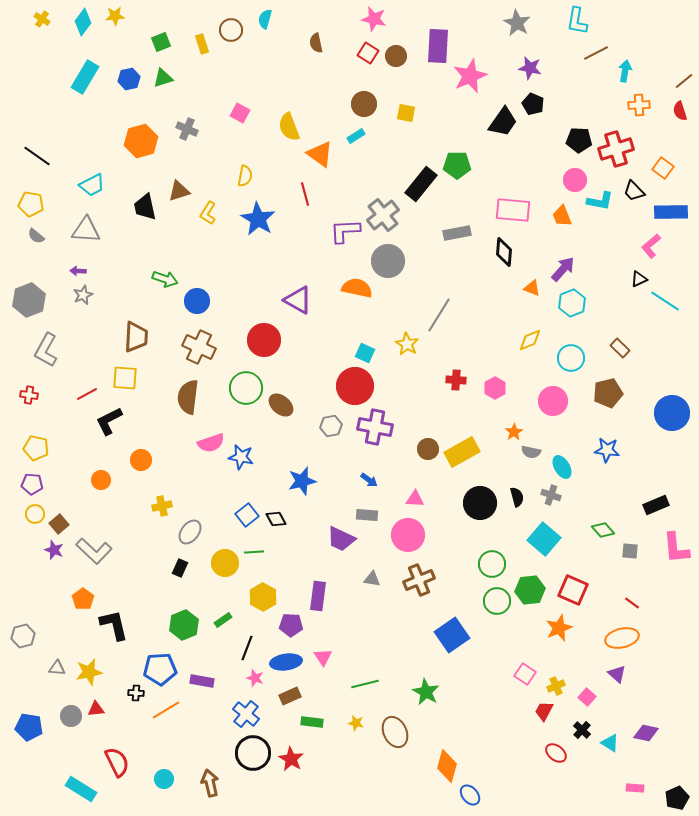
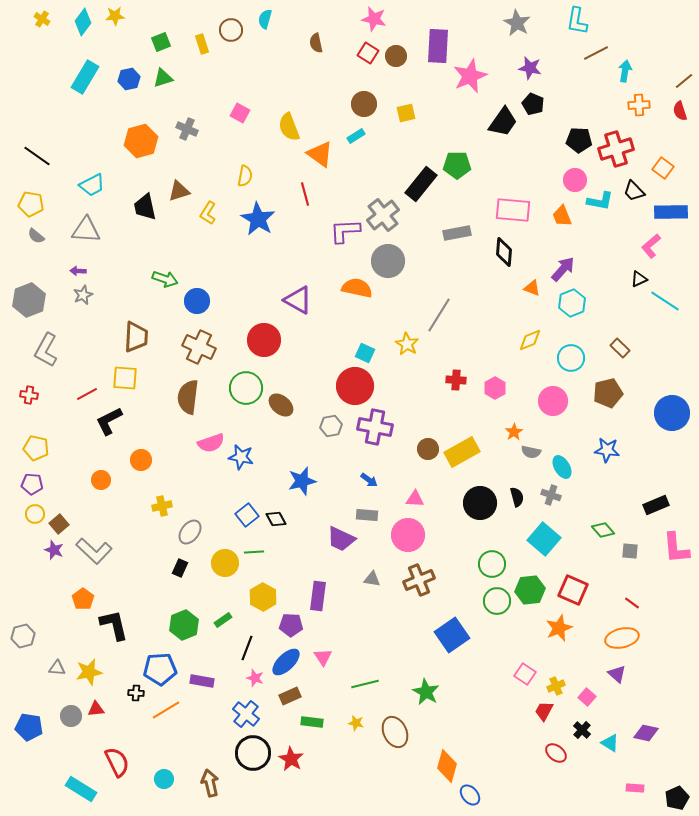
yellow square at (406, 113): rotated 24 degrees counterclockwise
blue ellipse at (286, 662): rotated 36 degrees counterclockwise
